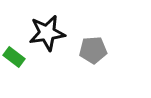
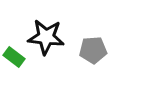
black star: moved 1 px left, 4 px down; rotated 15 degrees clockwise
